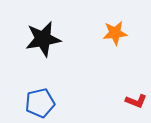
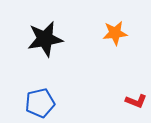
black star: moved 2 px right
